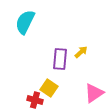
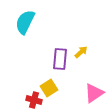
yellow square: rotated 24 degrees clockwise
red cross: moved 1 px left
